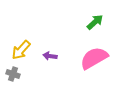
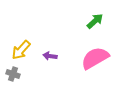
green arrow: moved 1 px up
pink semicircle: moved 1 px right
